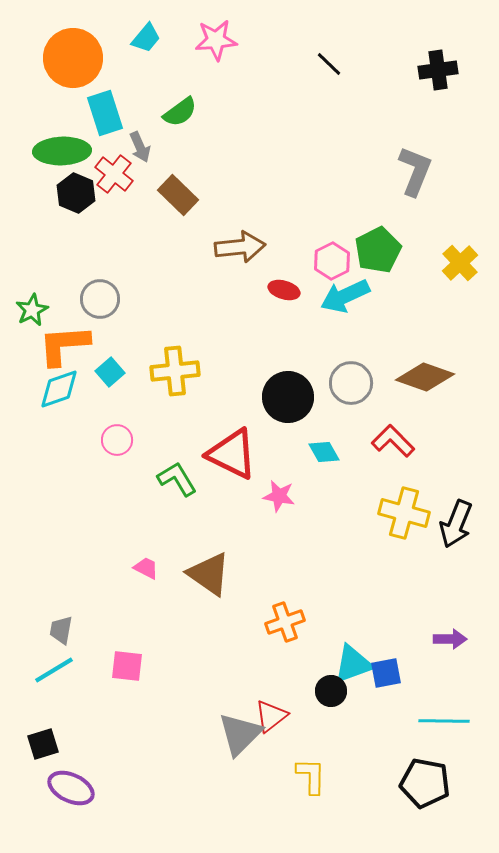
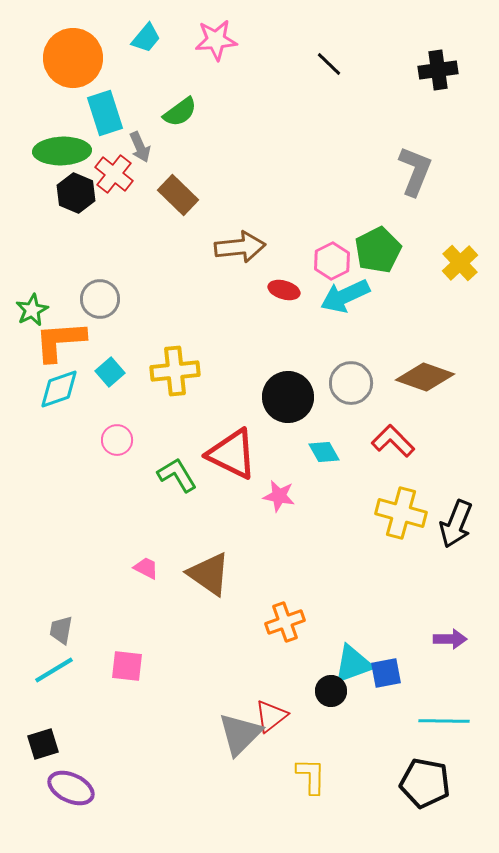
orange L-shape at (64, 345): moved 4 px left, 4 px up
green L-shape at (177, 479): moved 4 px up
yellow cross at (404, 513): moved 3 px left
